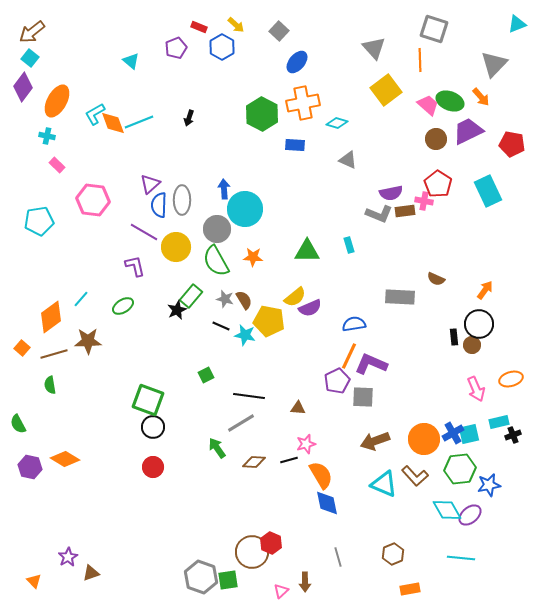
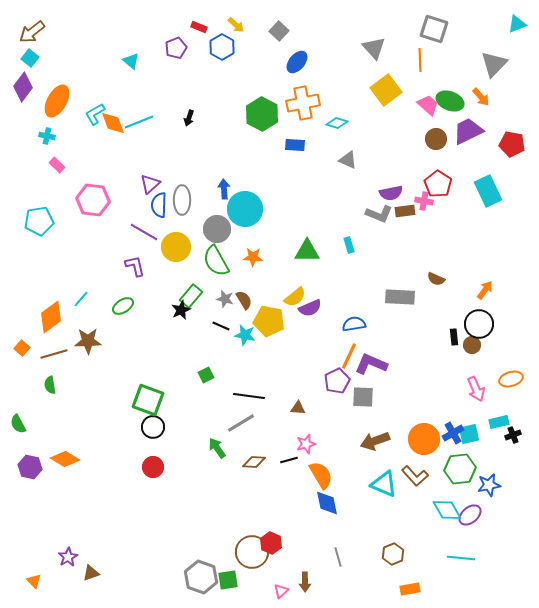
black star at (177, 310): moved 4 px right
